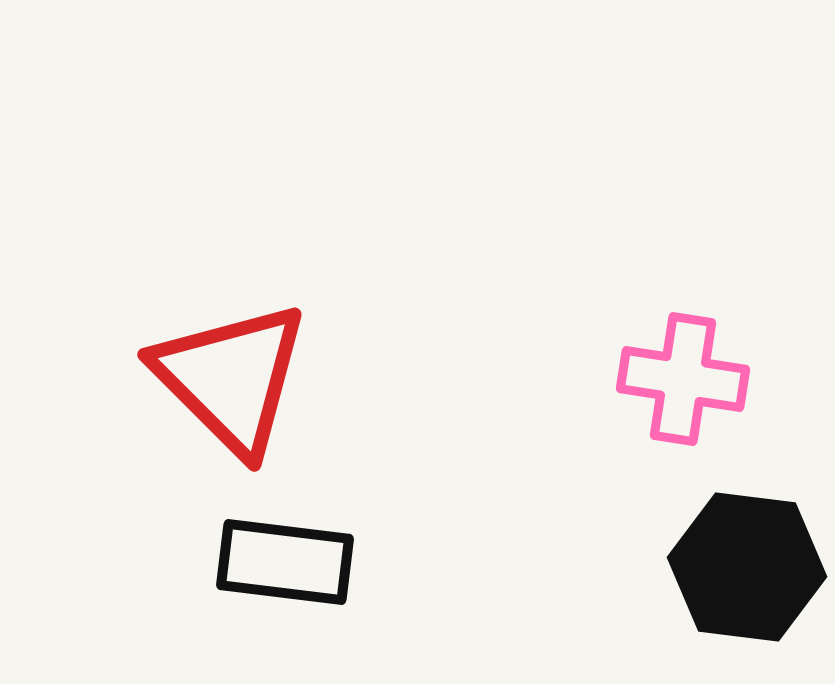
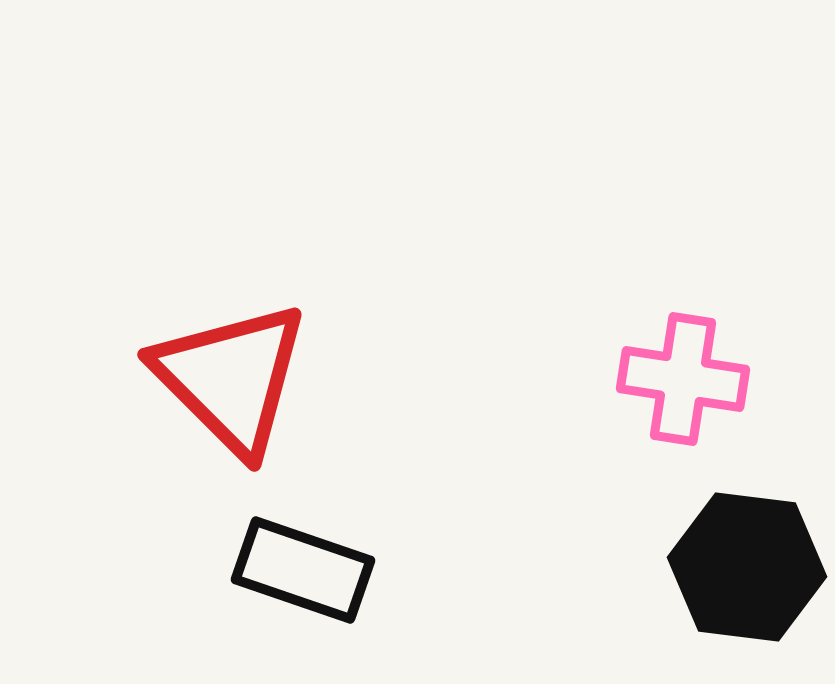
black rectangle: moved 18 px right, 8 px down; rotated 12 degrees clockwise
